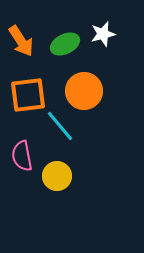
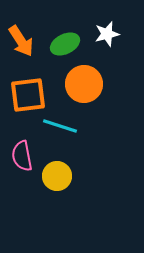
white star: moved 4 px right
orange circle: moved 7 px up
cyan line: rotated 32 degrees counterclockwise
